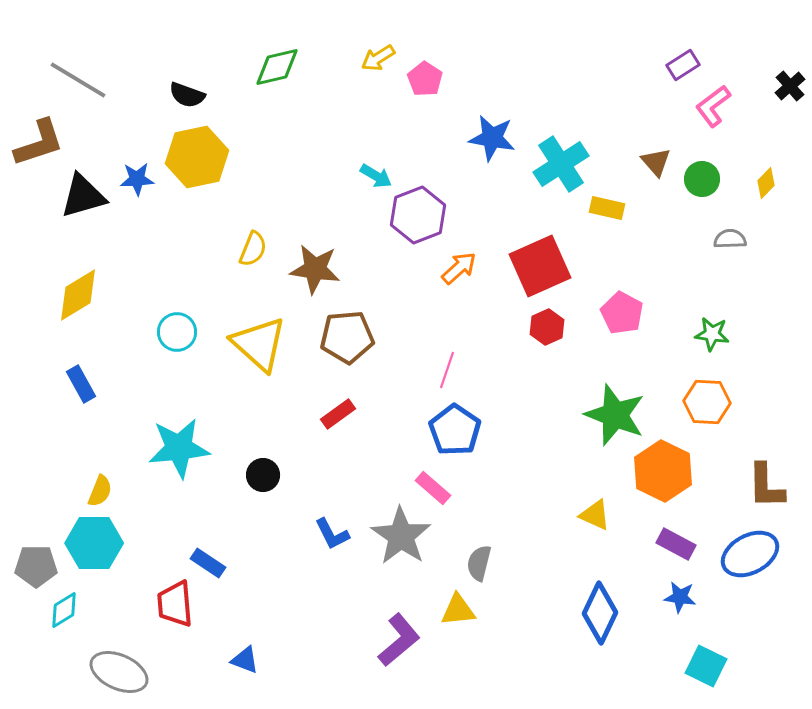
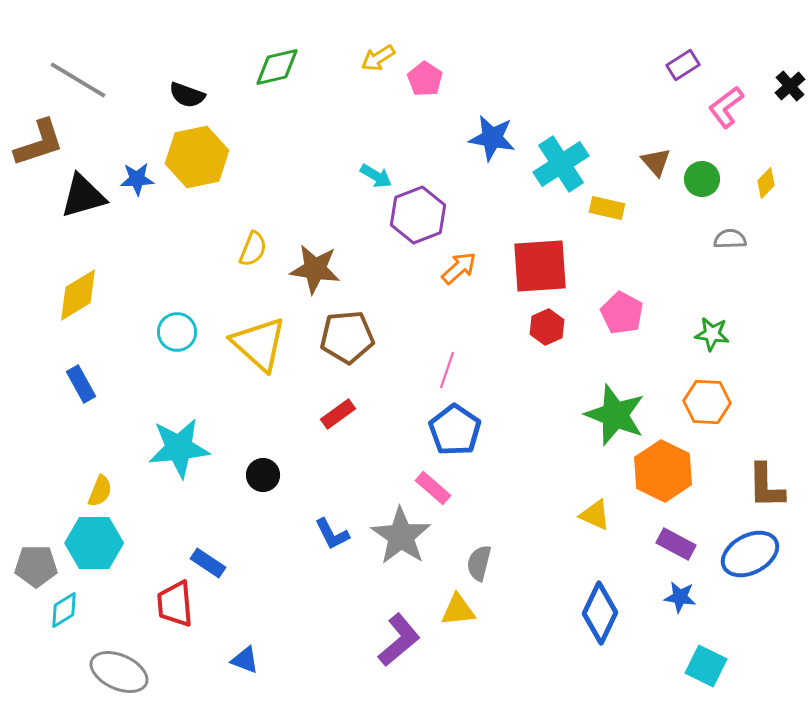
pink L-shape at (713, 106): moved 13 px right, 1 px down
red square at (540, 266): rotated 20 degrees clockwise
